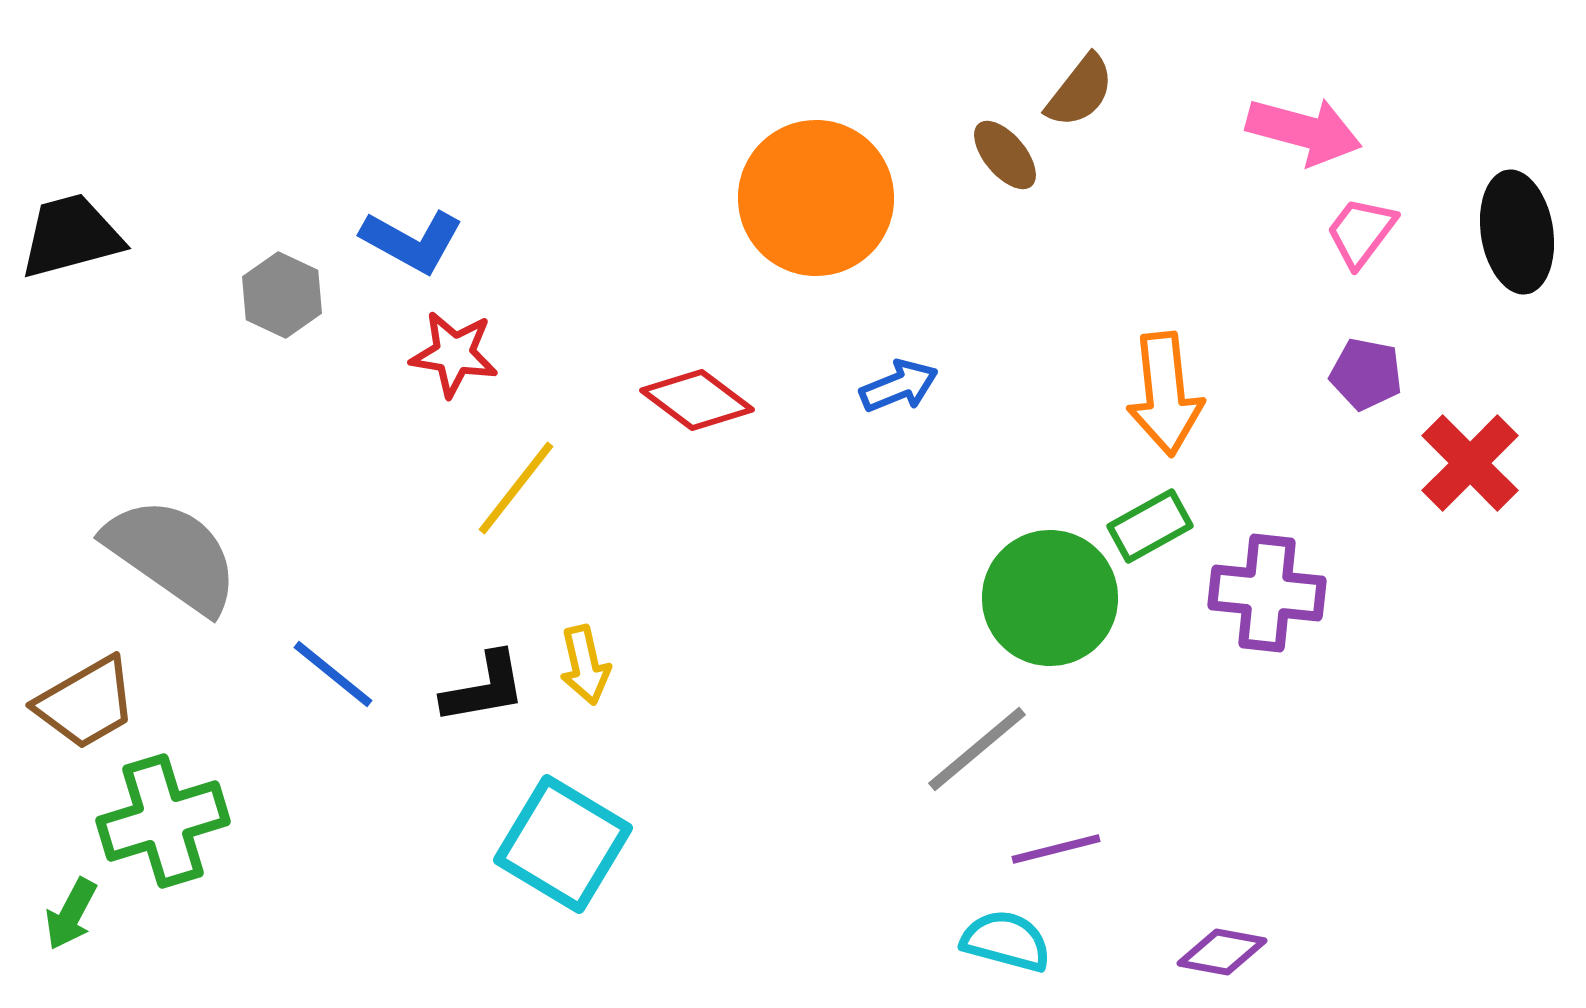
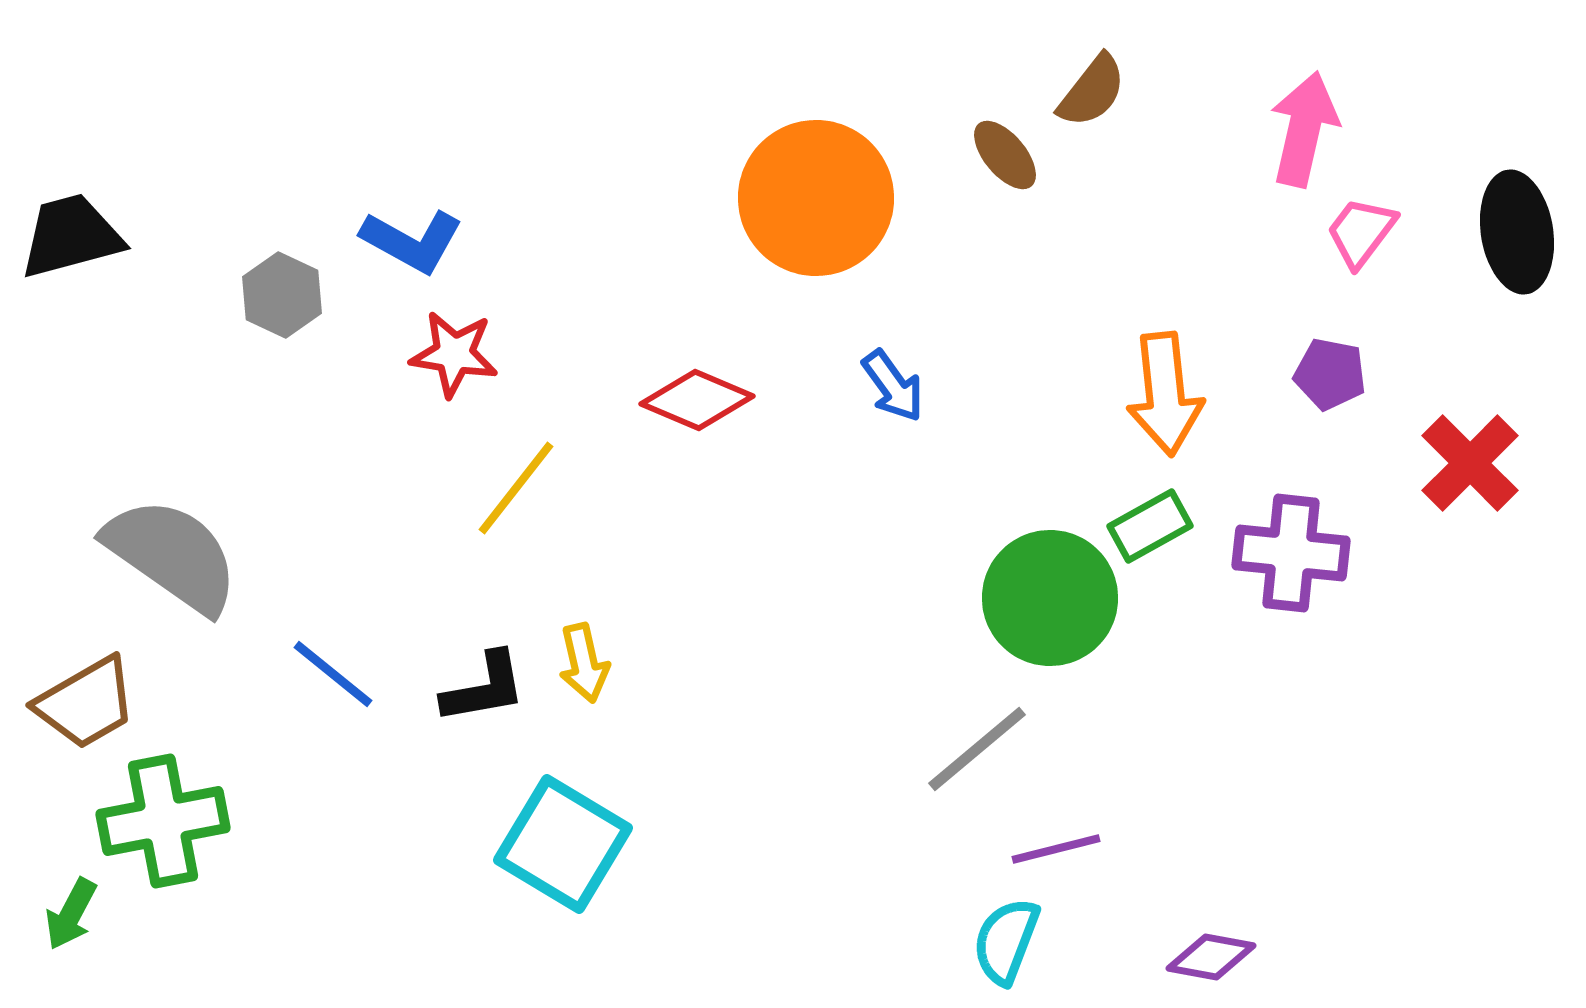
brown semicircle: moved 12 px right
pink arrow: moved 2 px up; rotated 92 degrees counterclockwise
purple pentagon: moved 36 px left
blue arrow: moved 6 px left; rotated 76 degrees clockwise
red diamond: rotated 14 degrees counterclockwise
purple cross: moved 24 px right, 40 px up
yellow arrow: moved 1 px left, 2 px up
green cross: rotated 6 degrees clockwise
cyan semicircle: rotated 84 degrees counterclockwise
purple diamond: moved 11 px left, 5 px down
